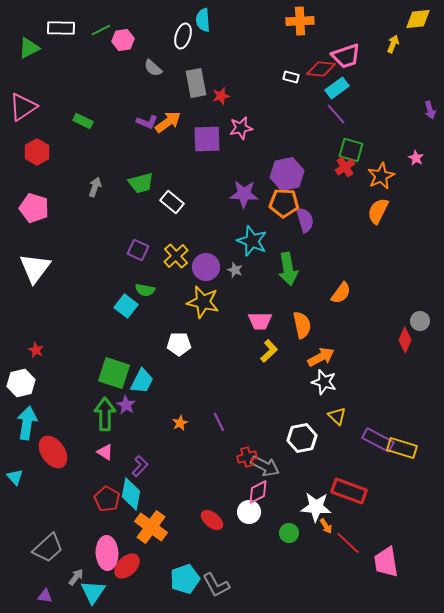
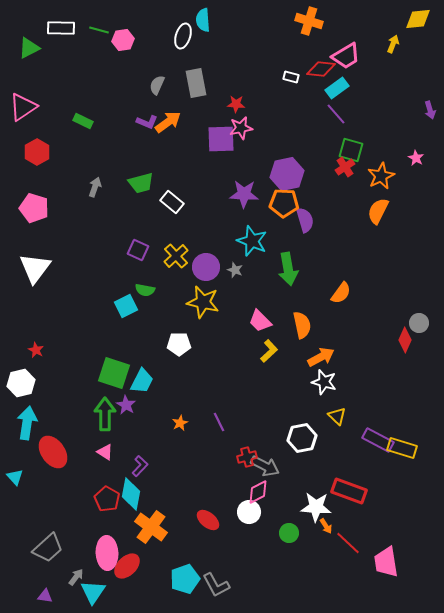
orange cross at (300, 21): moved 9 px right; rotated 20 degrees clockwise
green line at (101, 30): moved 2 px left; rotated 42 degrees clockwise
pink trapezoid at (346, 56): rotated 12 degrees counterclockwise
gray semicircle at (153, 68): moved 4 px right, 17 px down; rotated 72 degrees clockwise
red star at (221, 96): moved 15 px right, 8 px down; rotated 18 degrees clockwise
purple square at (207, 139): moved 14 px right
cyan square at (126, 306): rotated 25 degrees clockwise
pink trapezoid at (260, 321): rotated 45 degrees clockwise
gray circle at (420, 321): moved 1 px left, 2 px down
red ellipse at (212, 520): moved 4 px left
